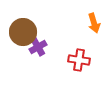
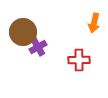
orange arrow: rotated 30 degrees clockwise
red cross: rotated 10 degrees counterclockwise
